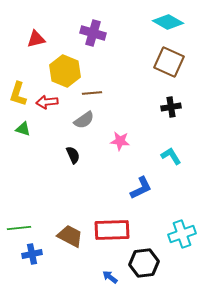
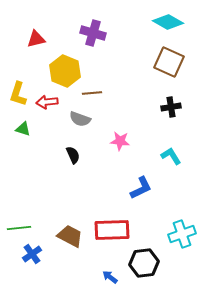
gray semicircle: moved 4 px left, 1 px up; rotated 55 degrees clockwise
blue cross: rotated 24 degrees counterclockwise
